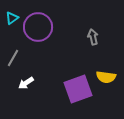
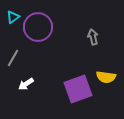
cyan triangle: moved 1 px right, 1 px up
white arrow: moved 1 px down
